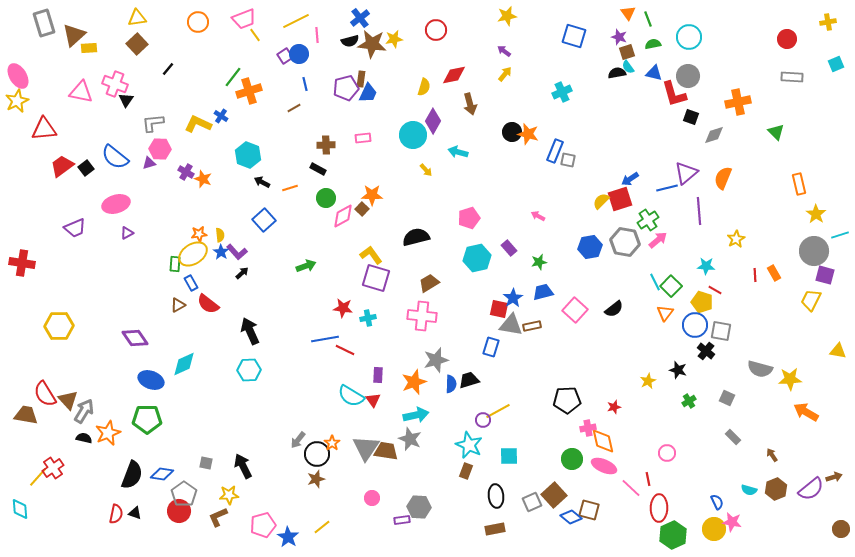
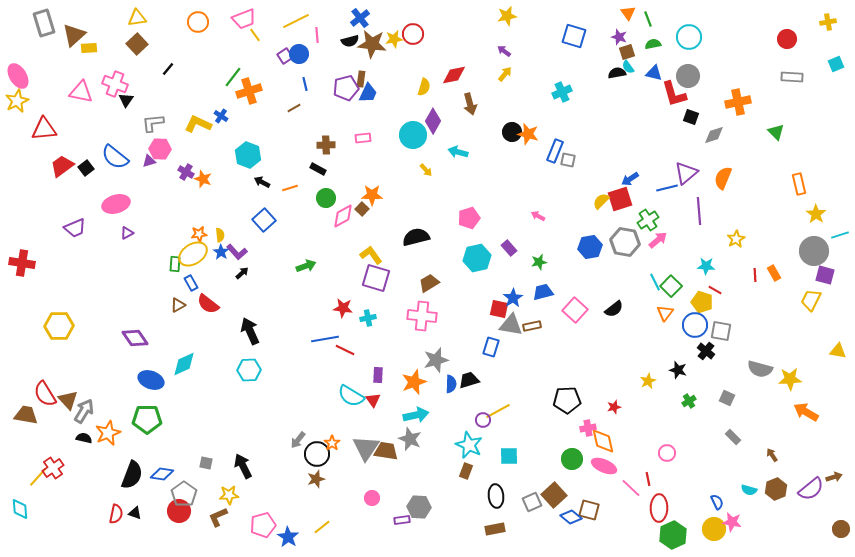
red circle at (436, 30): moved 23 px left, 4 px down
purple triangle at (149, 163): moved 2 px up
